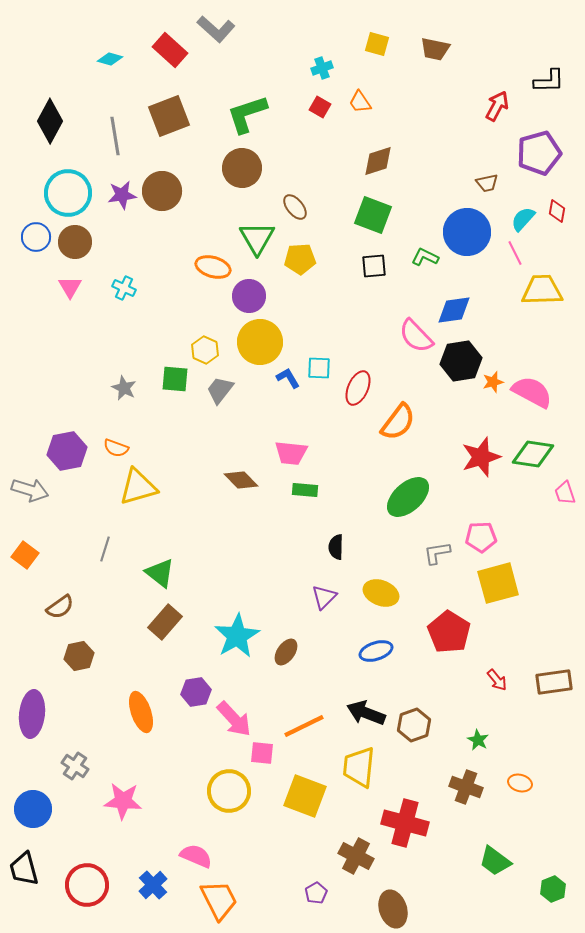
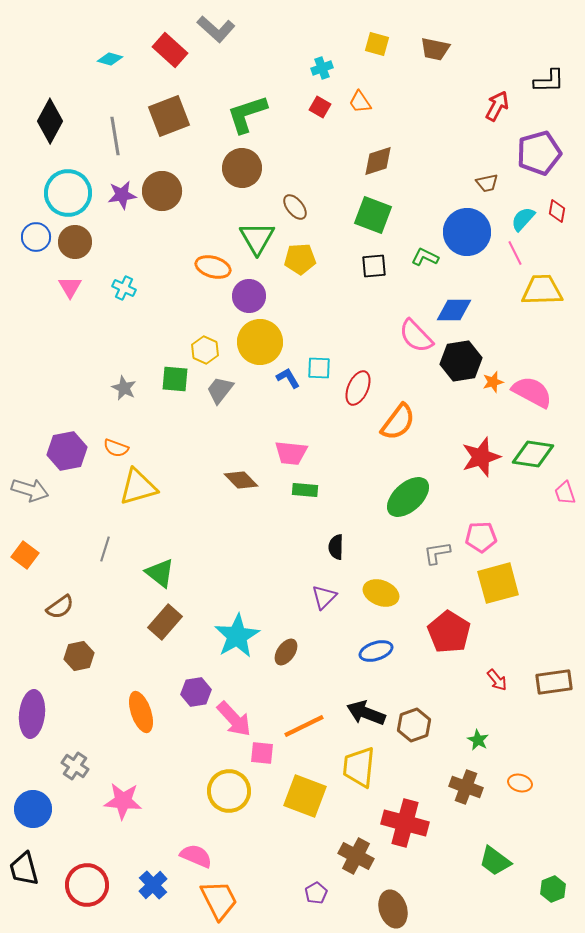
blue diamond at (454, 310): rotated 9 degrees clockwise
